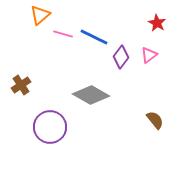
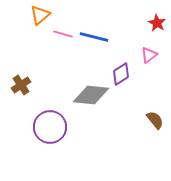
blue line: rotated 12 degrees counterclockwise
purple diamond: moved 17 px down; rotated 20 degrees clockwise
gray diamond: rotated 24 degrees counterclockwise
